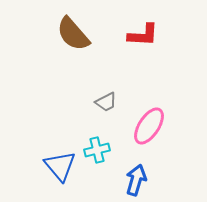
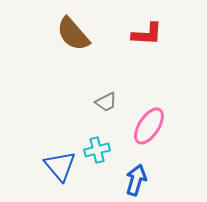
red L-shape: moved 4 px right, 1 px up
